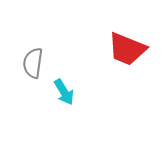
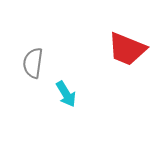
cyan arrow: moved 2 px right, 2 px down
